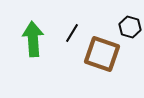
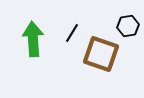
black hexagon: moved 2 px left, 1 px up; rotated 25 degrees counterclockwise
brown square: moved 1 px left
